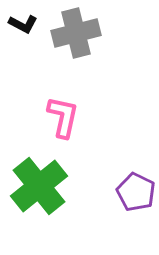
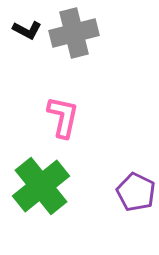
black L-shape: moved 4 px right, 6 px down
gray cross: moved 2 px left
green cross: moved 2 px right
